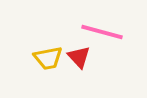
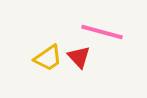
yellow trapezoid: rotated 24 degrees counterclockwise
